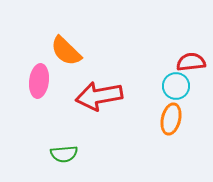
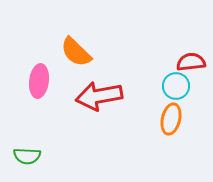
orange semicircle: moved 10 px right, 1 px down
green semicircle: moved 37 px left, 2 px down; rotated 8 degrees clockwise
